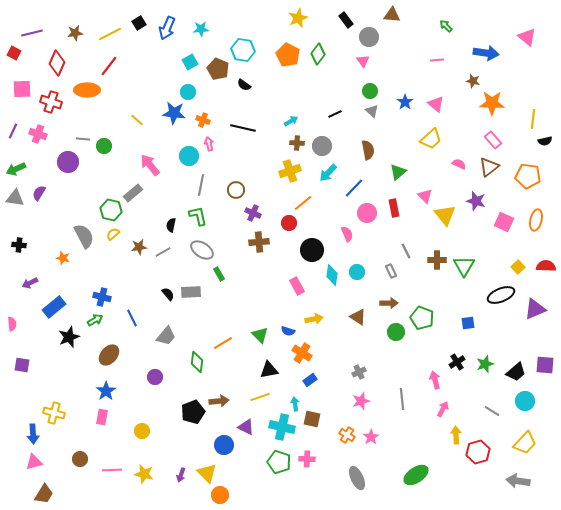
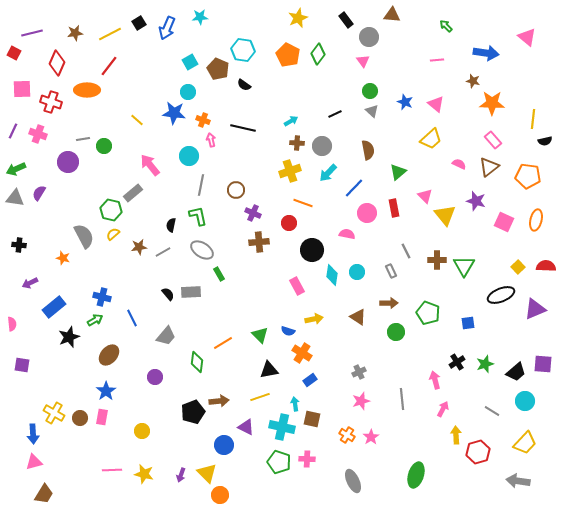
cyan star at (201, 29): moved 1 px left, 12 px up
blue star at (405, 102): rotated 14 degrees counterclockwise
gray line at (83, 139): rotated 16 degrees counterclockwise
pink arrow at (209, 144): moved 2 px right, 4 px up
orange line at (303, 203): rotated 60 degrees clockwise
pink semicircle at (347, 234): rotated 56 degrees counterclockwise
green pentagon at (422, 318): moved 6 px right, 5 px up
purple square at (545, 365): moved 2 px left, 1 px up
yellow cross at (54, 413): rotated 15 degrees clockwise
brown circle at (80, 459): moved 41 px up
green ellipse at (416, 475): rotated 40 degrees counterclockwise
gray ellipse at (357, 478): moved 4 px left, 3 px down
